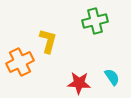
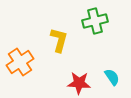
yellow L-shape: moved 11 px right, 1 px up
orange cross: rotated 8 degrees counterclockwise
